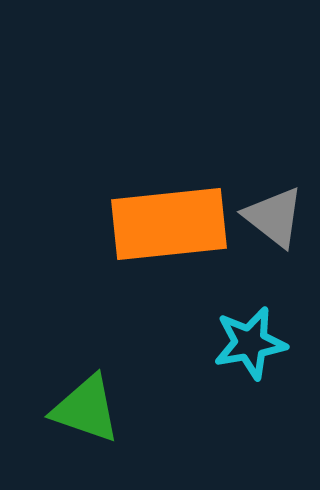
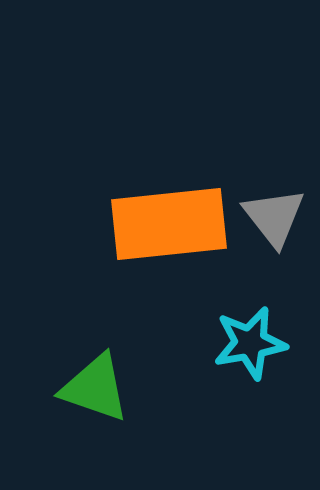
gray triangle: rotated 14 degrees clockwise
green triangle: moved 9 px right, 21 px up
